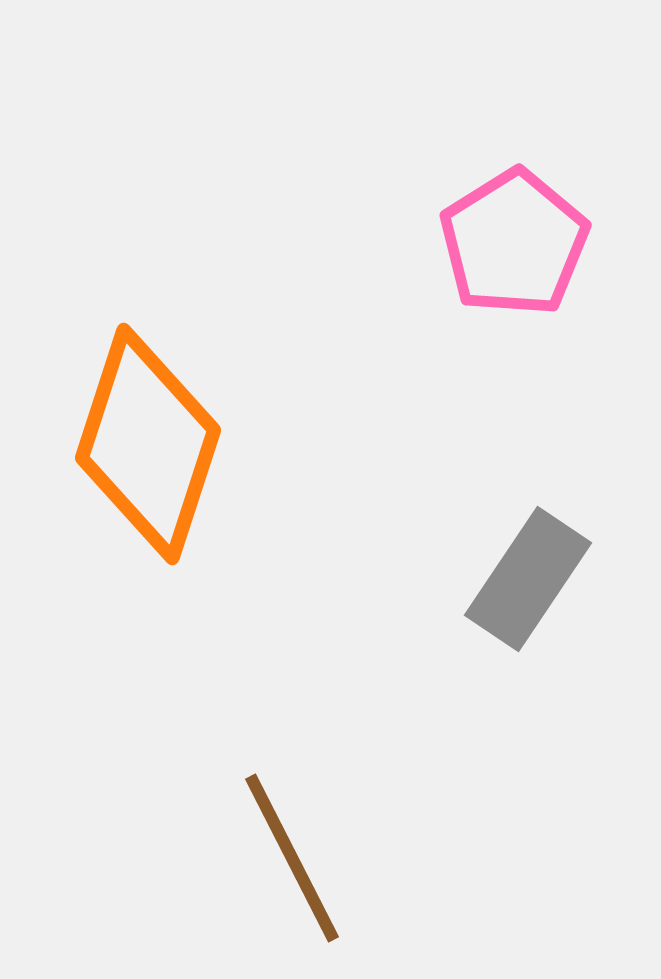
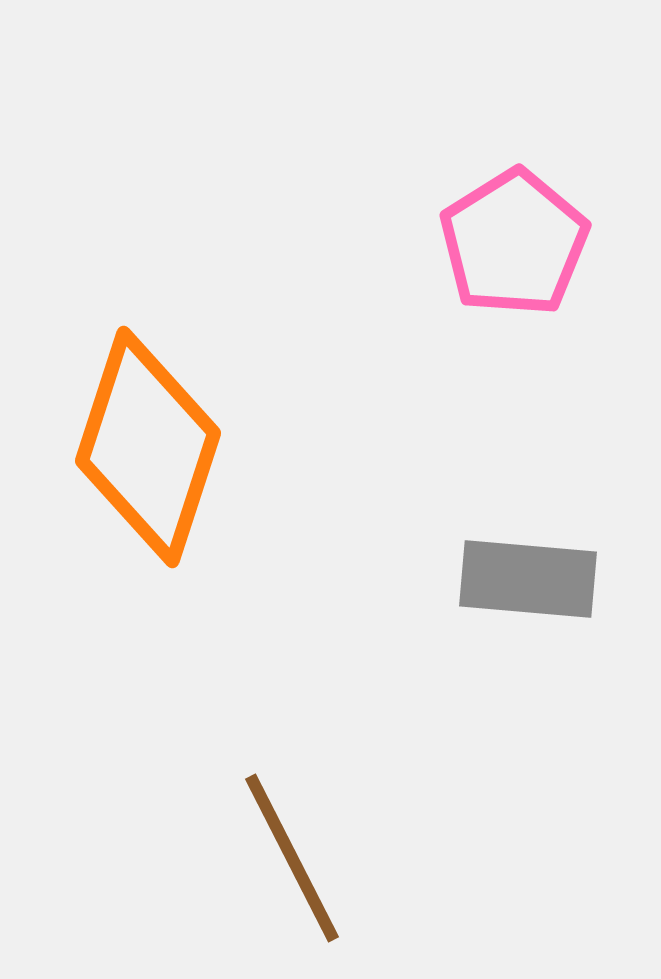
orange diamond: moved 3 px down
gray rectangle: rotated 61 degrees clockwise
